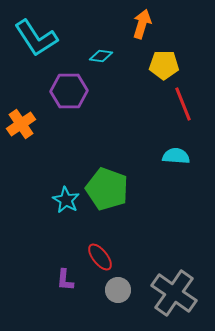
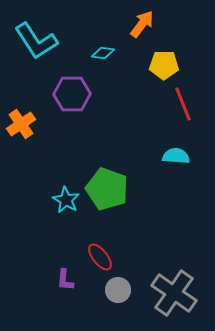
orange arrow: rotated 20 degrees clockwise
cyan L-shape: moved 3 px down
cyan diamond: moved 2 px right, 3 px up
purple hexagon: moved 3 px right, 3 px down
